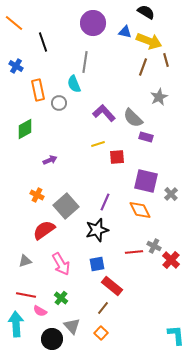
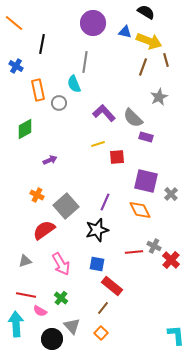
black line at (43, 42): moved 1 px left, 2 px down; rotated 30 degrees clockwise
blue square at (97, 264): rotated 21 degrees clockwise
